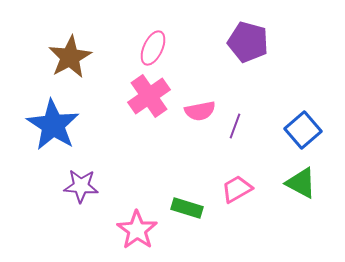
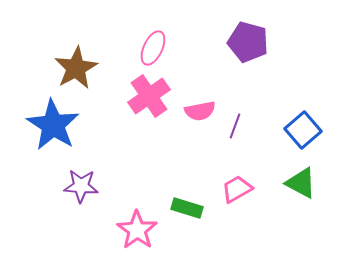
brown star: moved 6 px right, 11 px down
